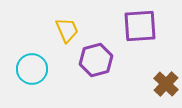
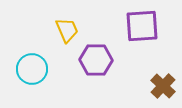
purple square: moved 2 px right
purple hexagon: rotated 16 degrees clockwise
brown cross: moved 3 px left, 2 px down
